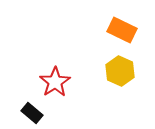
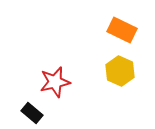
red star: rotated 20 degrees clockwise
